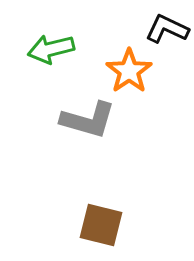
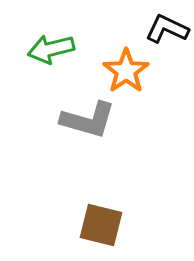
orange star: moved 3 px left
